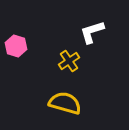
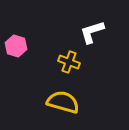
yellow cross: moved 1 px down; rotated 35 degrees counterclockwise
yellow semicircle: moved 2 px left, 1 px up
